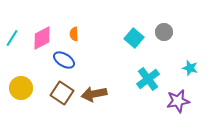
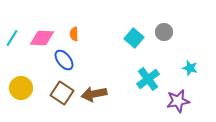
pink diamond: rotated 30 degrees clockwise
blue ellipse: rotated 20 degrees clockwise
